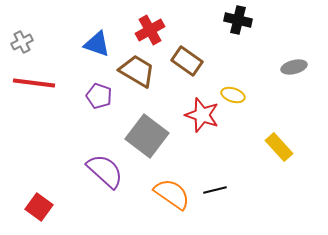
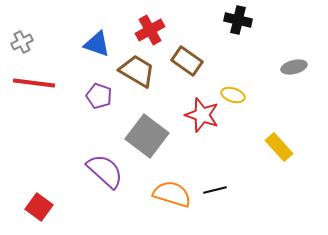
orange semicircle: rotated 18 degrees counterclockwise
